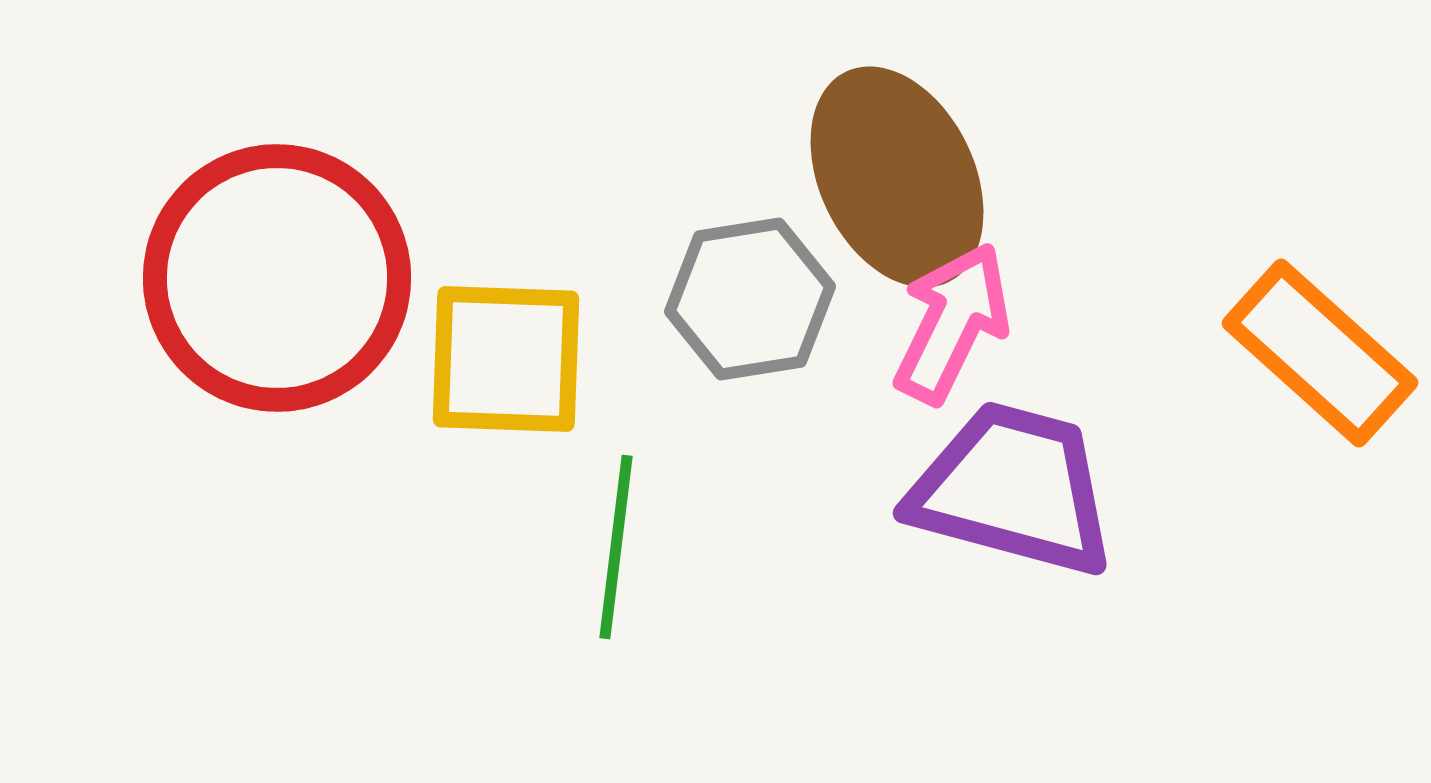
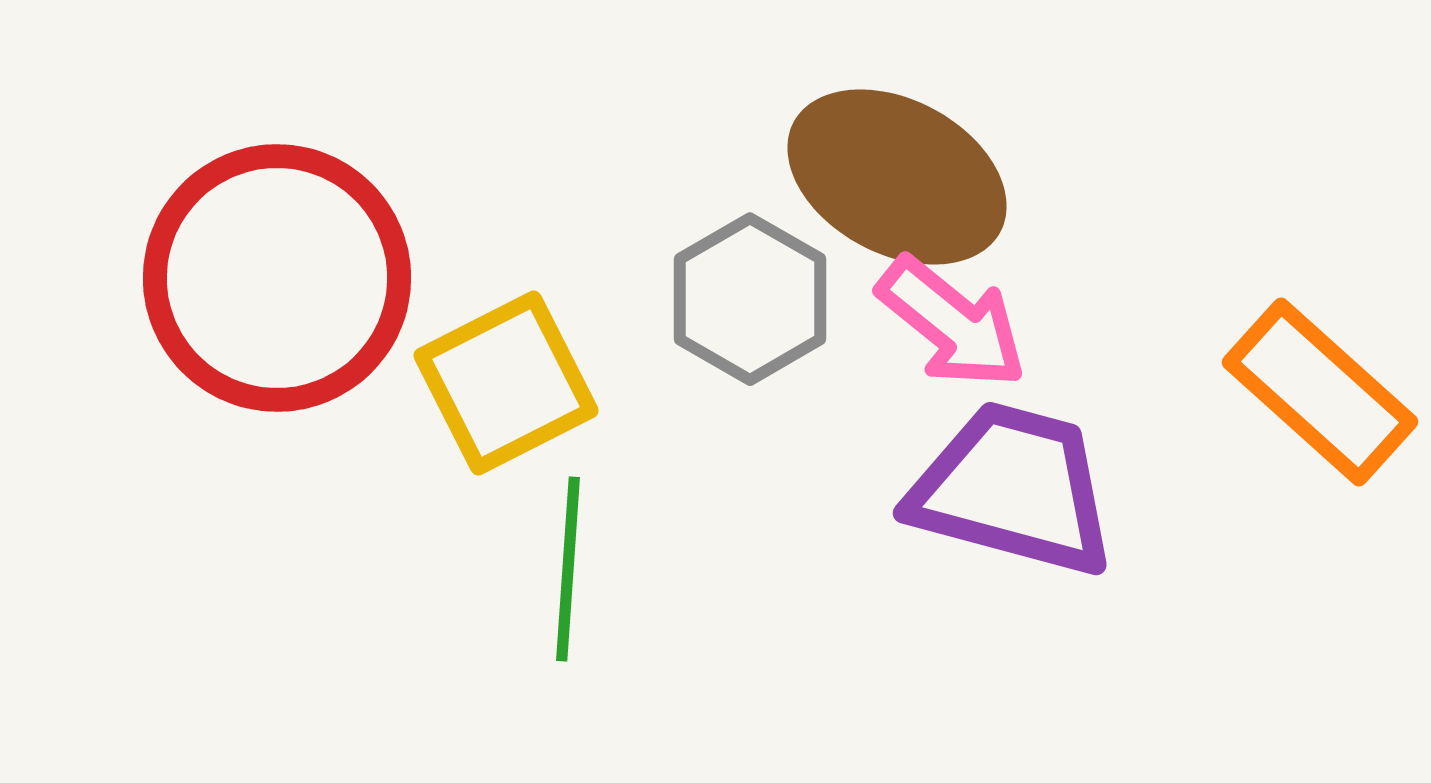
brown ellipse: rotated 36 degrees counterclockwise
gray hexagon: rotated 21 degrees counterclockwise
pink arrow: rotated 103 degrees clockwise
orange rectangle: moved 39 px down
yellow square: moved 24 px down; rotated 29 degrees counterclockwise
green line: moved 48 px left, 22 px down; rotated 3 degrees counterclockwise
